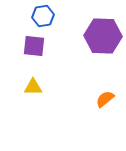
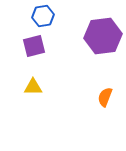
purple hexagon: rotated 9 degrees counterclockwise
purple square: rotated 20 degrees counterclockwise
orange semicircle: moved 2 px up; rotated 30 degrees counterclockwise
